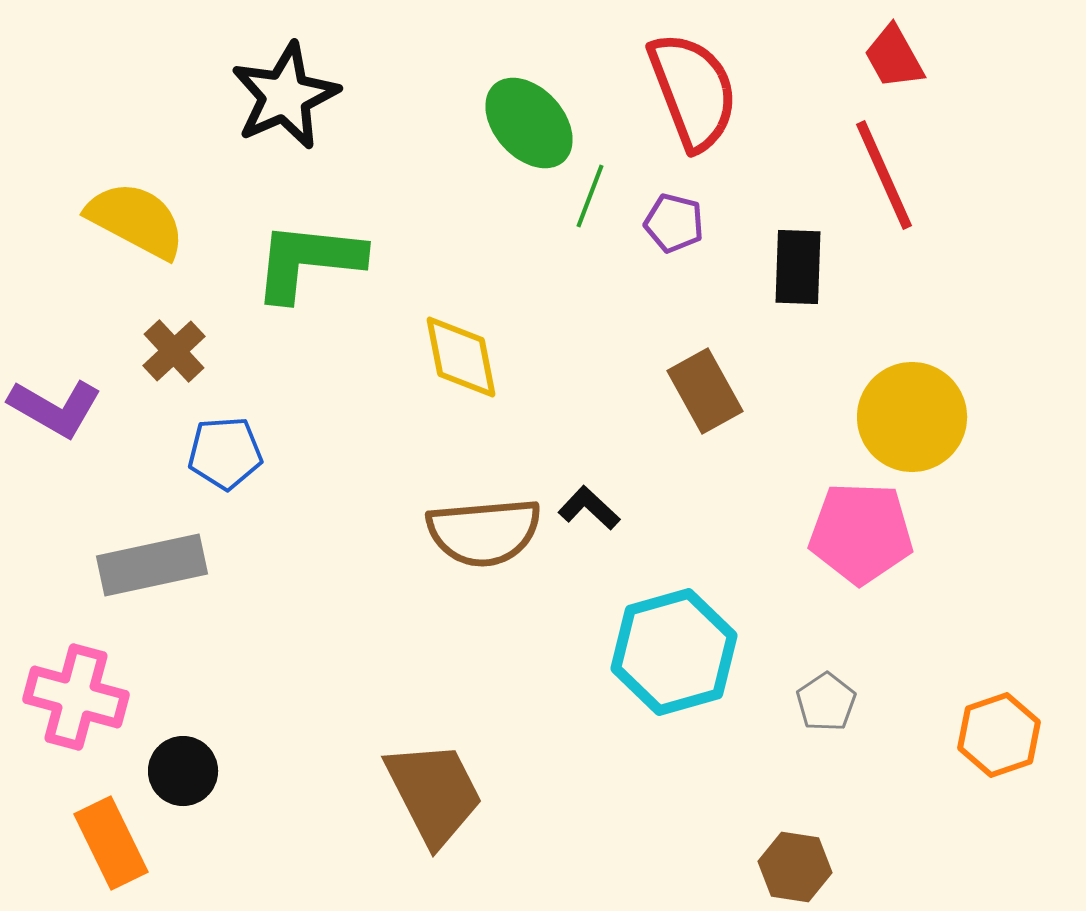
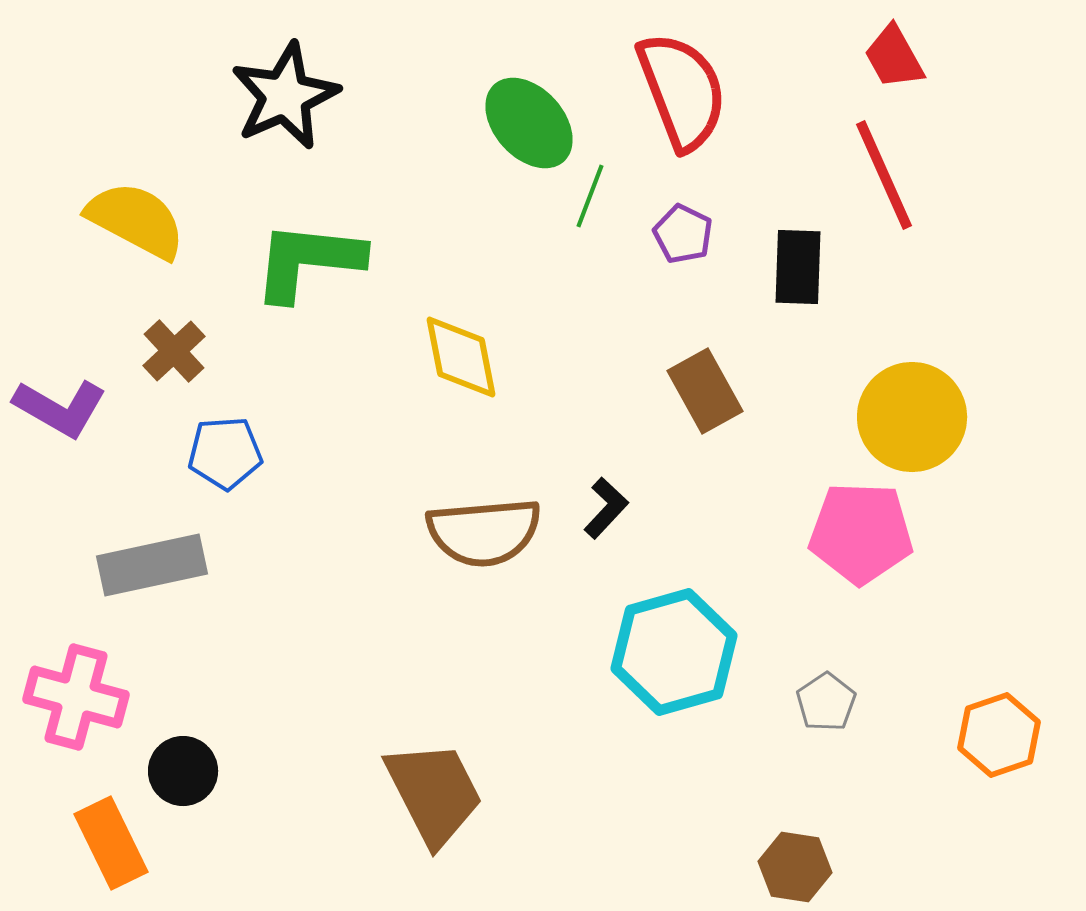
red semicircle: moved 11 px left
purple pentagon: moved 9 px right, 11 px down; rotated 12 degrees clockwise
purple L-shape: moved 5 px right
black L-shape: moved 17 px right; rotated 90 degrees clockwise
